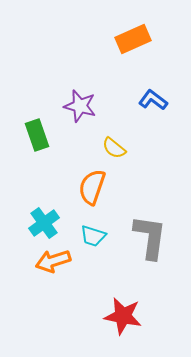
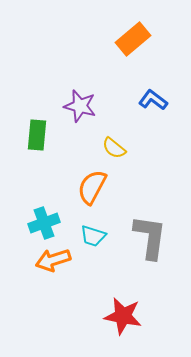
orange rectangle: rotated 16 degrees counterclockwise
green rectangle: rotated 24 degrees clockwise
orange semicircle: rotated 9 degrees clockwise
cyan cross: rotated 16 degrees clockwise
orange arrow: moved 1 px up
